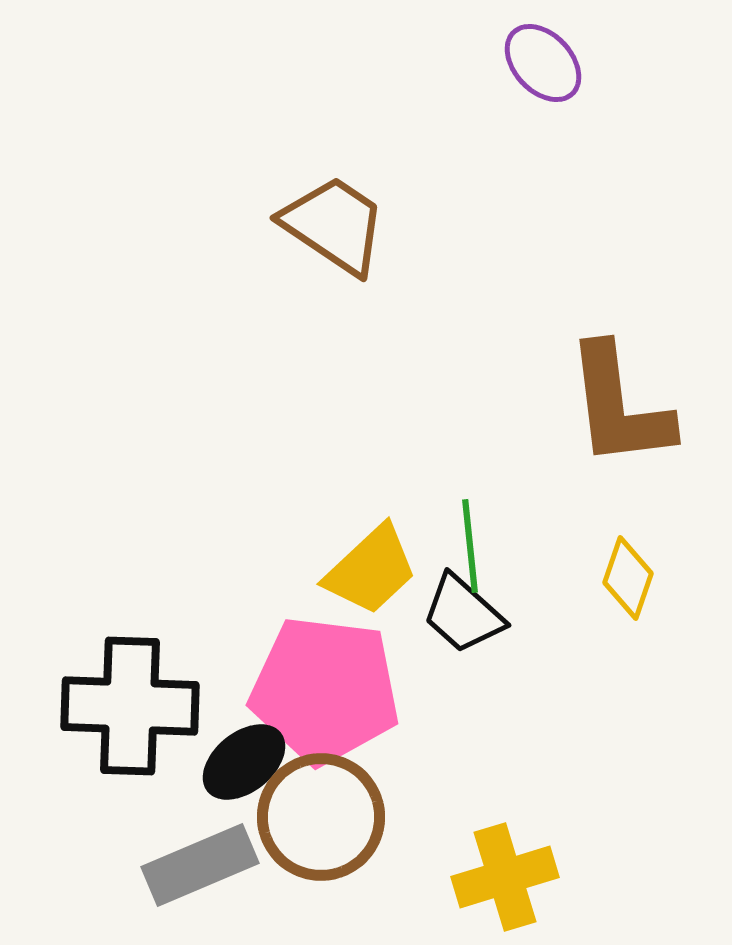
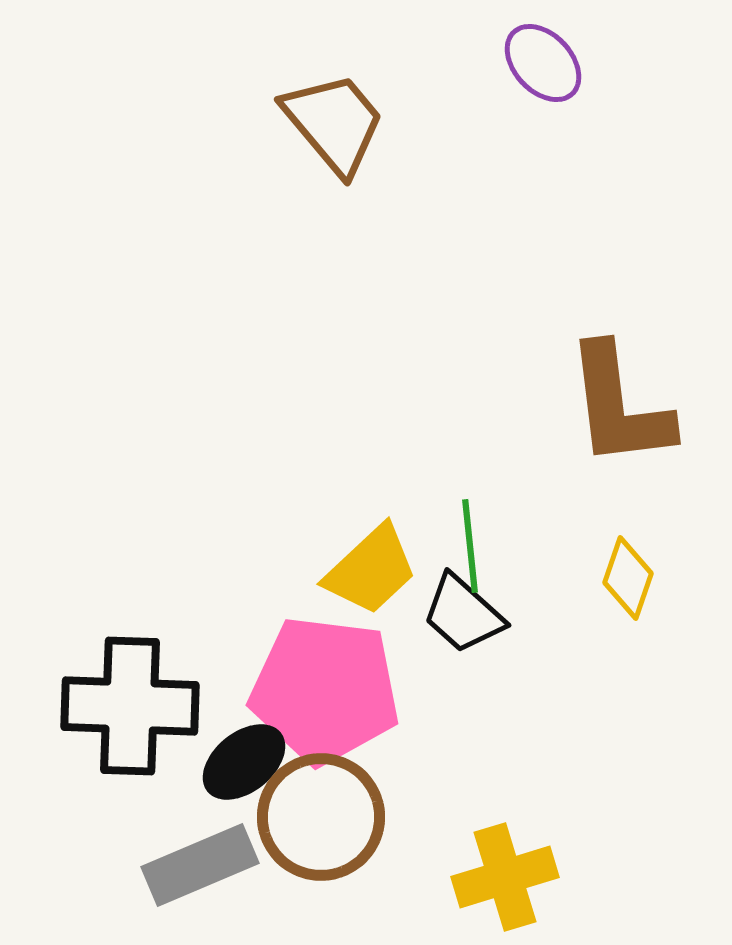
brown trapezoid: moved 102 px up; rotated 16 degrees clockwise
